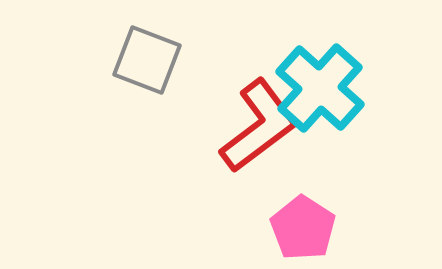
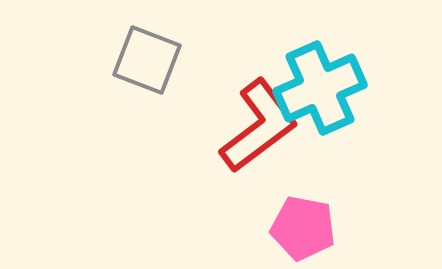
cyan cross: rotated 24 degrees clockwise
pink pentagon: rotated 22 degrees counterclockwise
